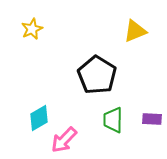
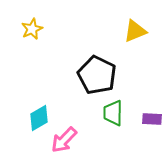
black pentagon: rotated 6 degrees counterclockwise
green trapezoid: moved 7 px up
